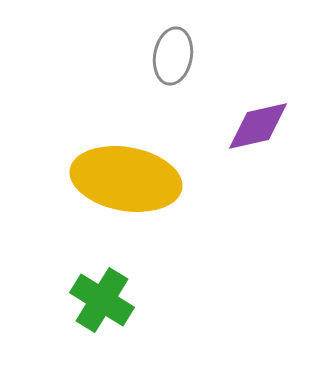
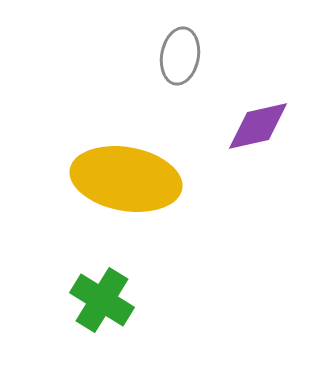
gray ellipse: moved 7 px right
